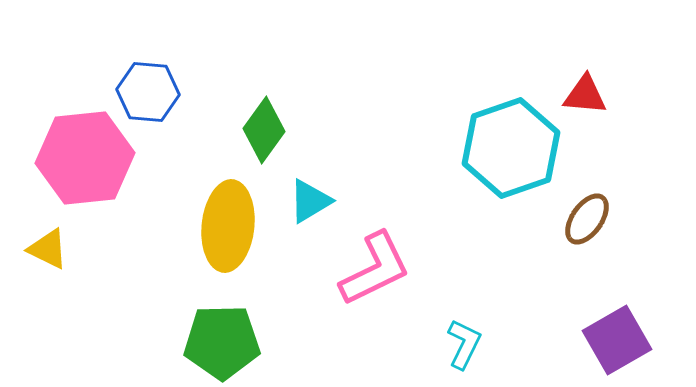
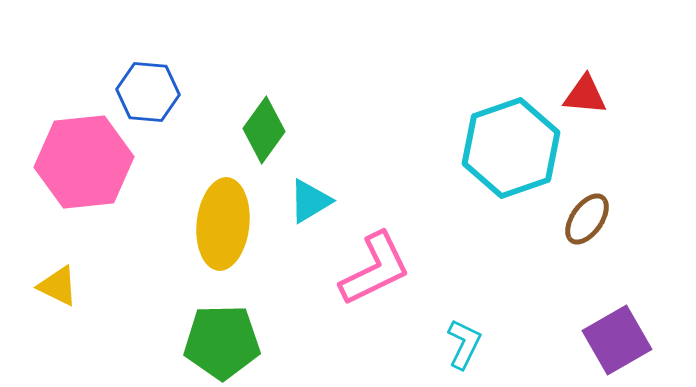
pink hexagon: moved 1 px left, 4 px down
yellow ellipse: moved 5 px left, 2 px up
yellow triangle: moved 10 px right, 37 px down
